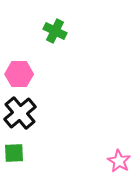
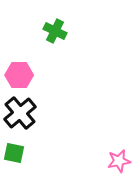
pink hexagon: moved 1 px down
green square: rotated 15 degrees clockwise
pink star: rotated 30 degrees clockwise
